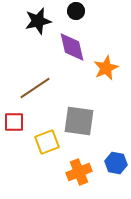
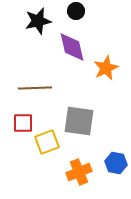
brown line: rotated 32 degrees clockwise
red square: moved 9 px right, 1 px down
